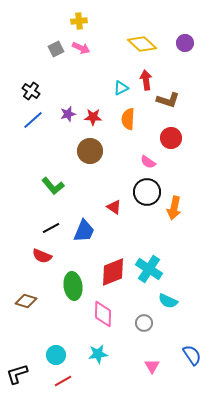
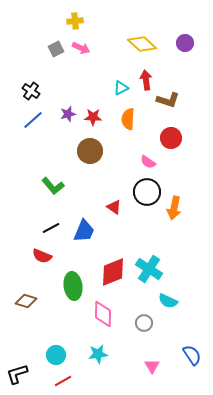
yellow cross: moved 4 px left
